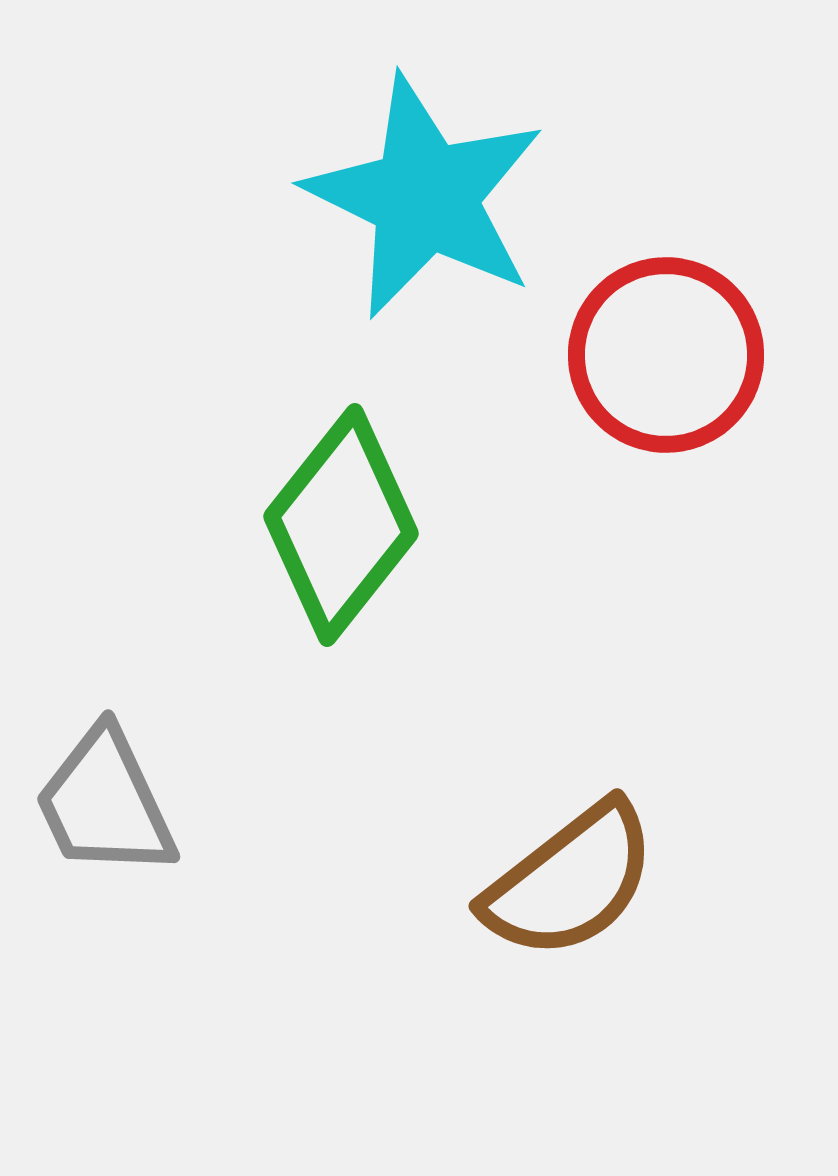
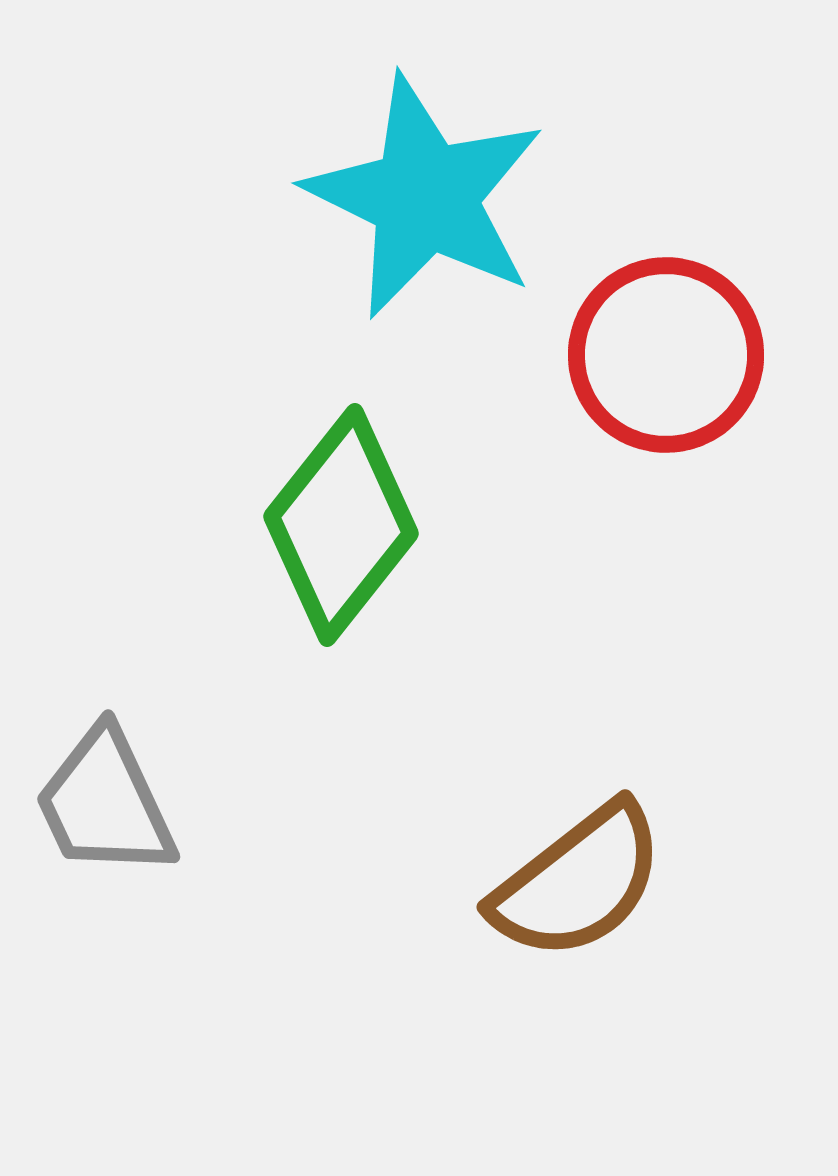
brown semicircle: moved 8 px right, 1 px down
